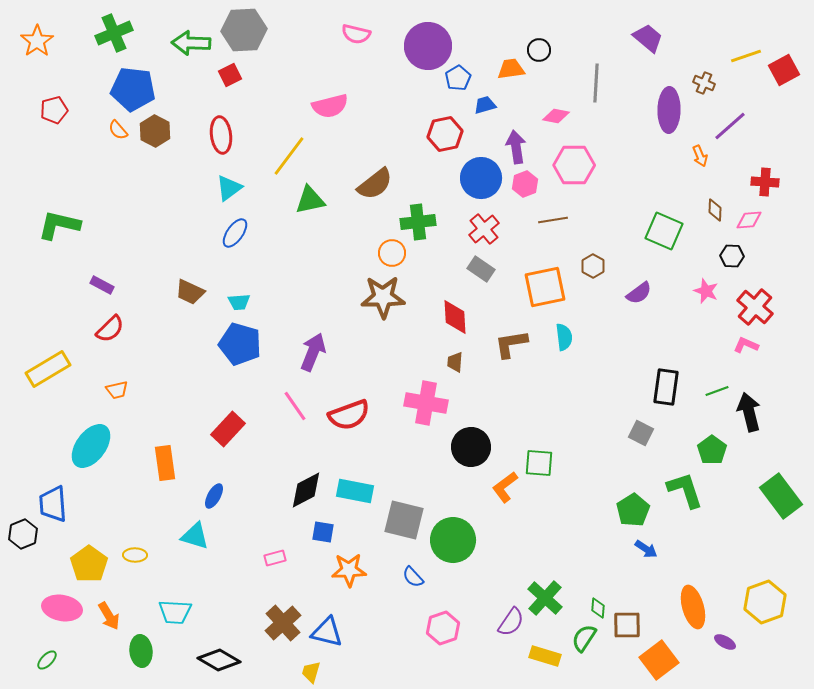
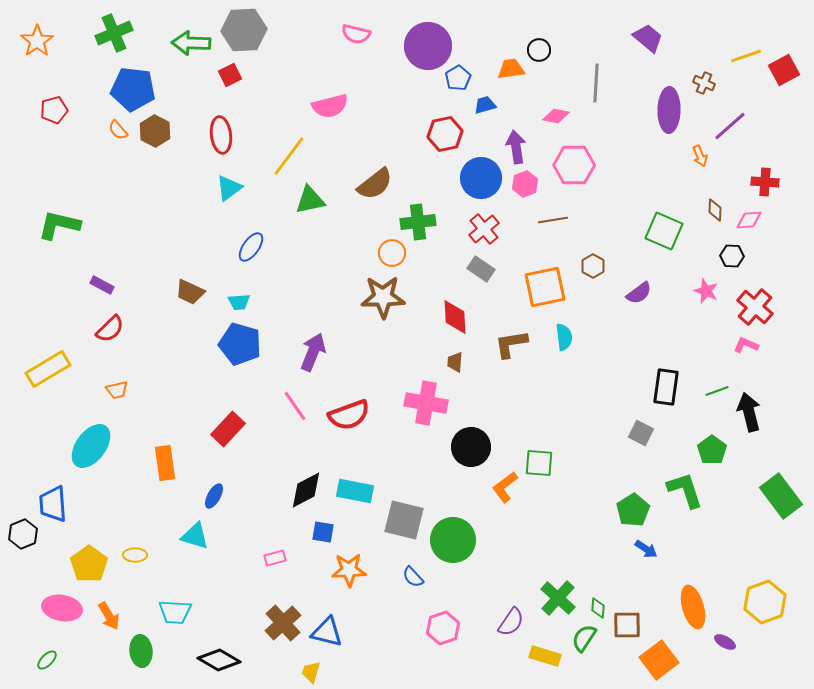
blue ellipse at (235, 233): moved 16 px right, 14 px down
green cross at (545, 598): moved 13 px right
